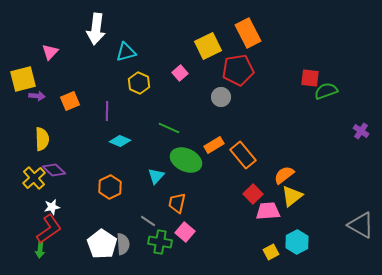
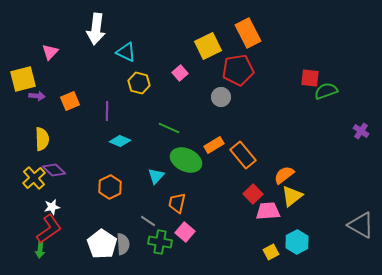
cyan triangle at (126, 52): rotated 40 degrees clockwise
yellow hexagon at (139, 83): rotated 10 degrees counterclockwise
